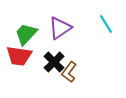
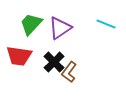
cyan line: rotated 36 degrees counterclockwise
green trapezoid: moved 5 px right, 10 px up
